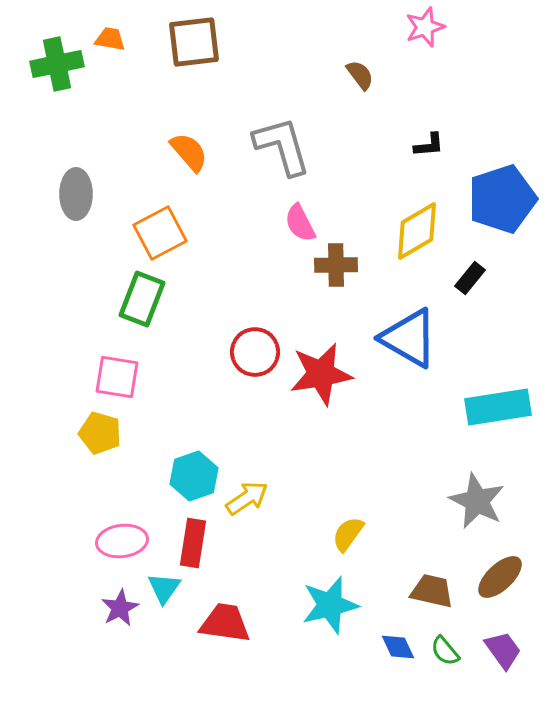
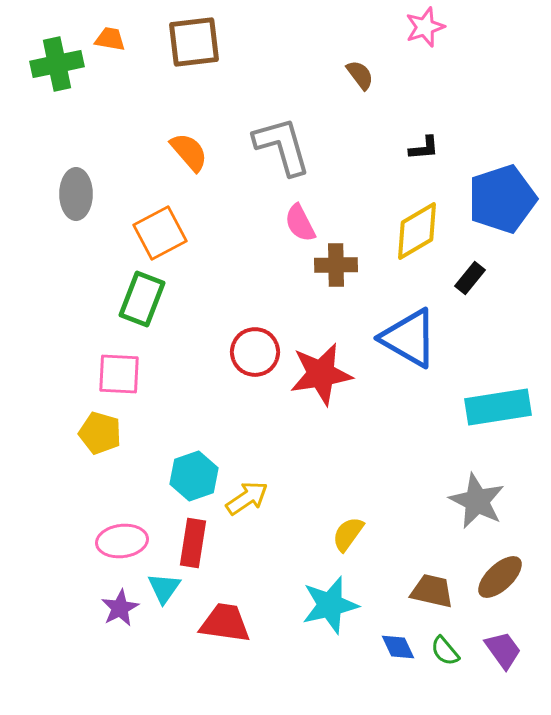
black L-shape: moved 5 px left, 3 px down
pink square: moved 2 px right, 3 px up; rotated 6 degrees counterclockwise
